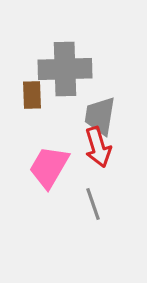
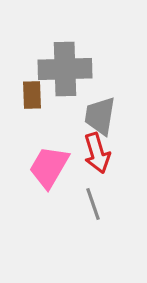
red arrow: moved 1 px left, 6 px down
